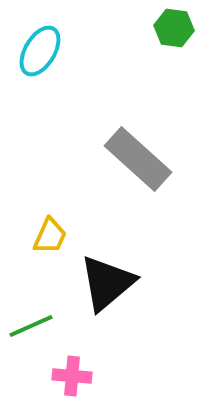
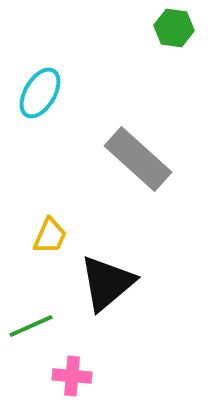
cyan ellipse: moved 42 px down
